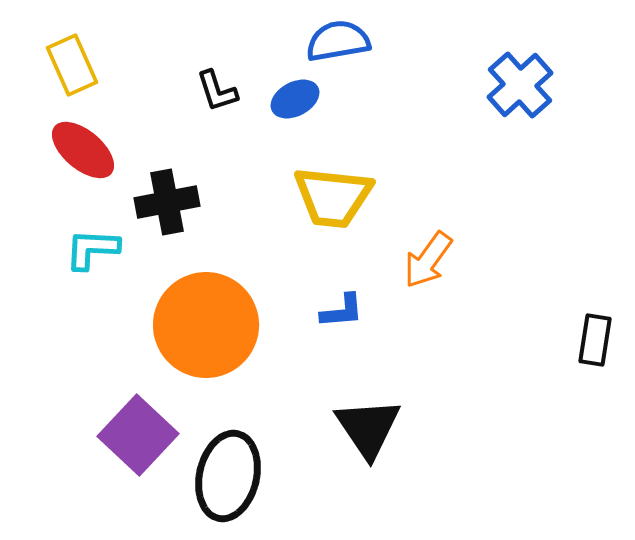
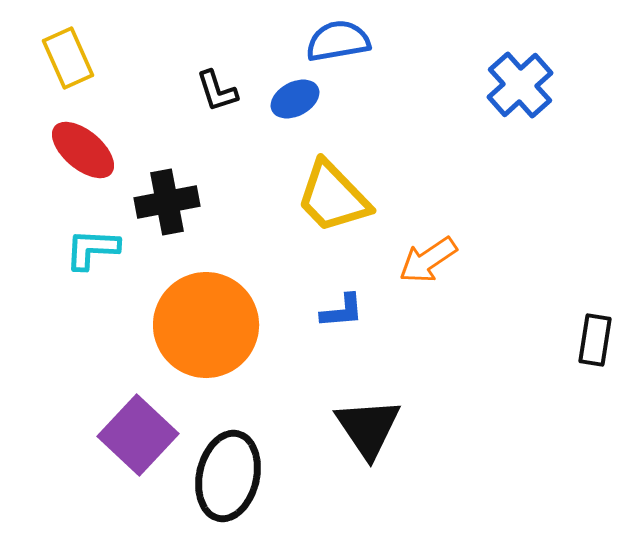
yellow rectangle: moved 4 px left, 7 px up
yellow trapezoid: rotated 40 degrees clockwise
orange arrow: rotated 20 degrees clockwise
